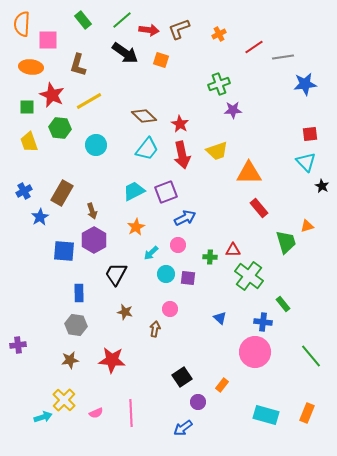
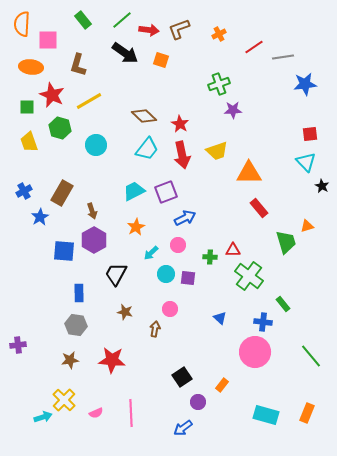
green hexagon at (60, 128): rotated 10 degrees clockwise
